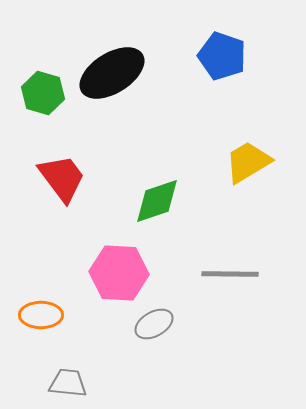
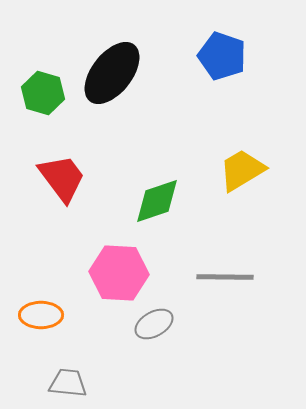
black ellipse: rotated 20 degrees counterclockwise
yellow trapezoid: moved 6 px left, 8 px down
gray line: moved 5 px left, 3 px down
